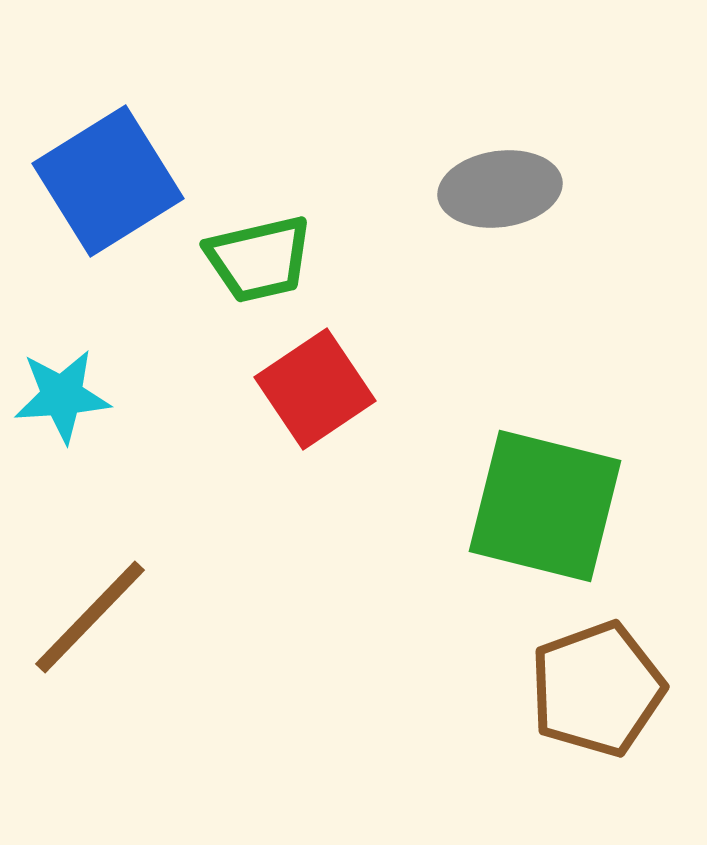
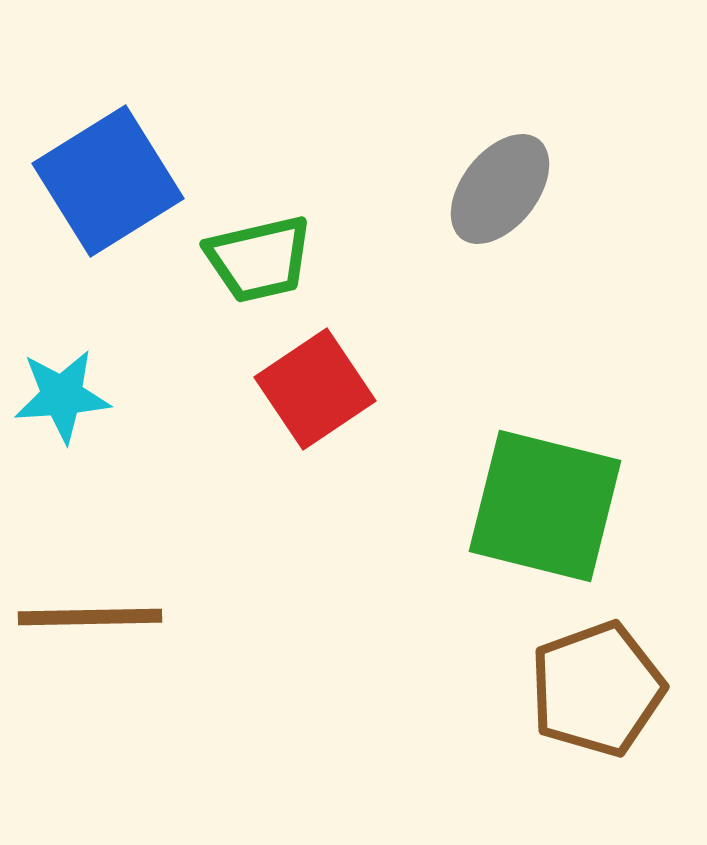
gray ellipse: rotated 44 degrees counterclockwise
brown line: rotated 45 degrees clockwise
